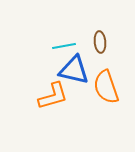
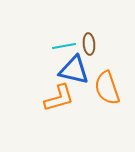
brown ellipse: moved 11 px left, 2 px down
orange semicircle: moved 1 px right, 1 px down
orange L-shape: moved 6 px right, 2 px down
